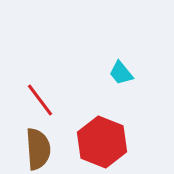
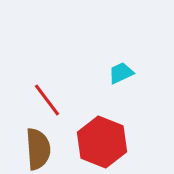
cyan trapezoid: rotated 104 degrees clockwise
red line: moved 7 px right
